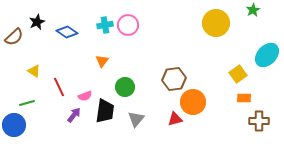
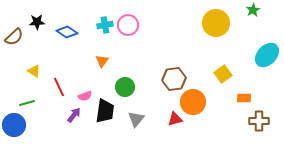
black star: rotated 21 degrees clockwise
yellow square: moved 15 px left
